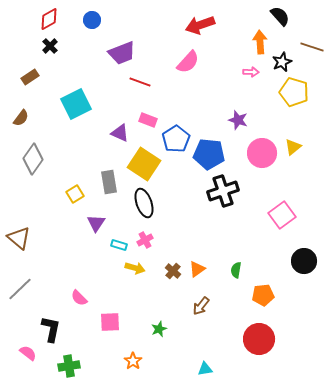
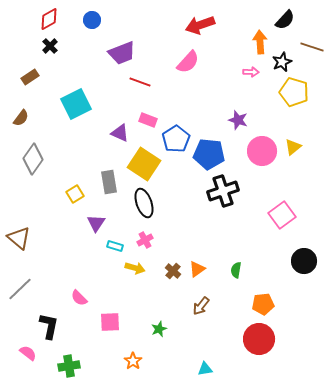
black semicircle at (280, 16): moved 5 px right, 4 px down; rotated 85 degrees clockwise
pink circle at (262, 153): moved 2 px up
cyan rectangle at (119, 245): moved 4 px left, 1 px down
orange pentagon at (263, 295): moved 9 px down
black L-shape at (51, 329): moved 2 px left, 3 px up
